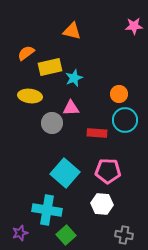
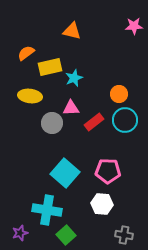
red rectangle: moved 3 px left, 11 px up; rotated 42 degrees counterclockwise
